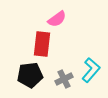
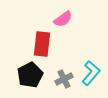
pink semicircle: moved 6 px right
cyan L-shape: moved 3 px down
black pentagon: rotated 20 degrees counterclockwise
